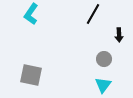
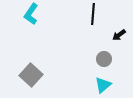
black line: rotated 25 degrees counterclockwise
black arrow: rotated 56 degrees clockwise
gray square: rotated 30 degrees clockwise
cyan triangle: rotated 12 degrees clockwise
